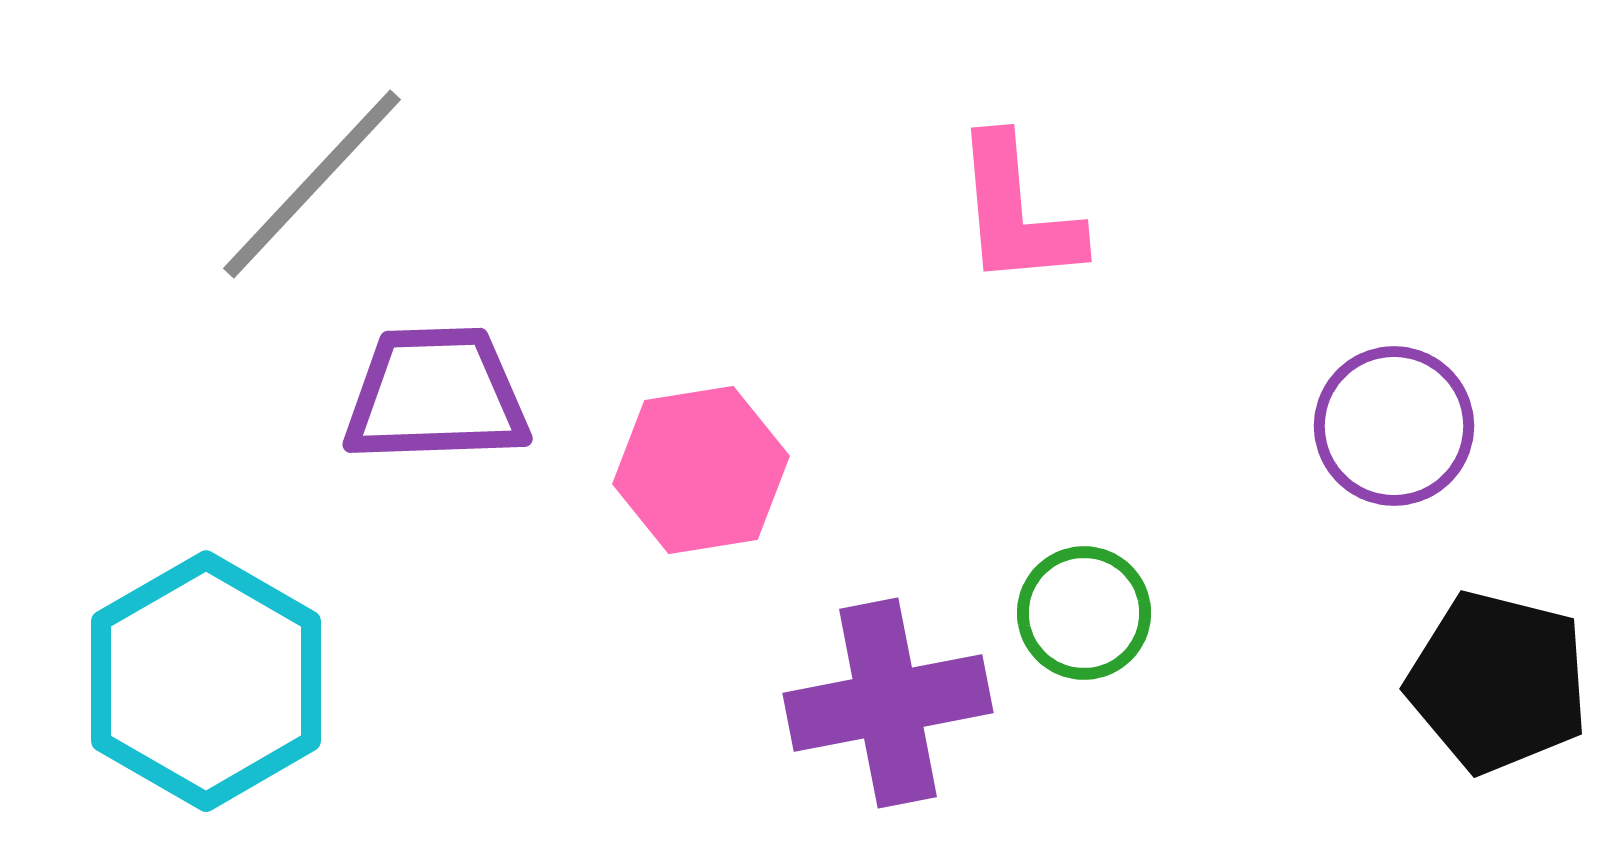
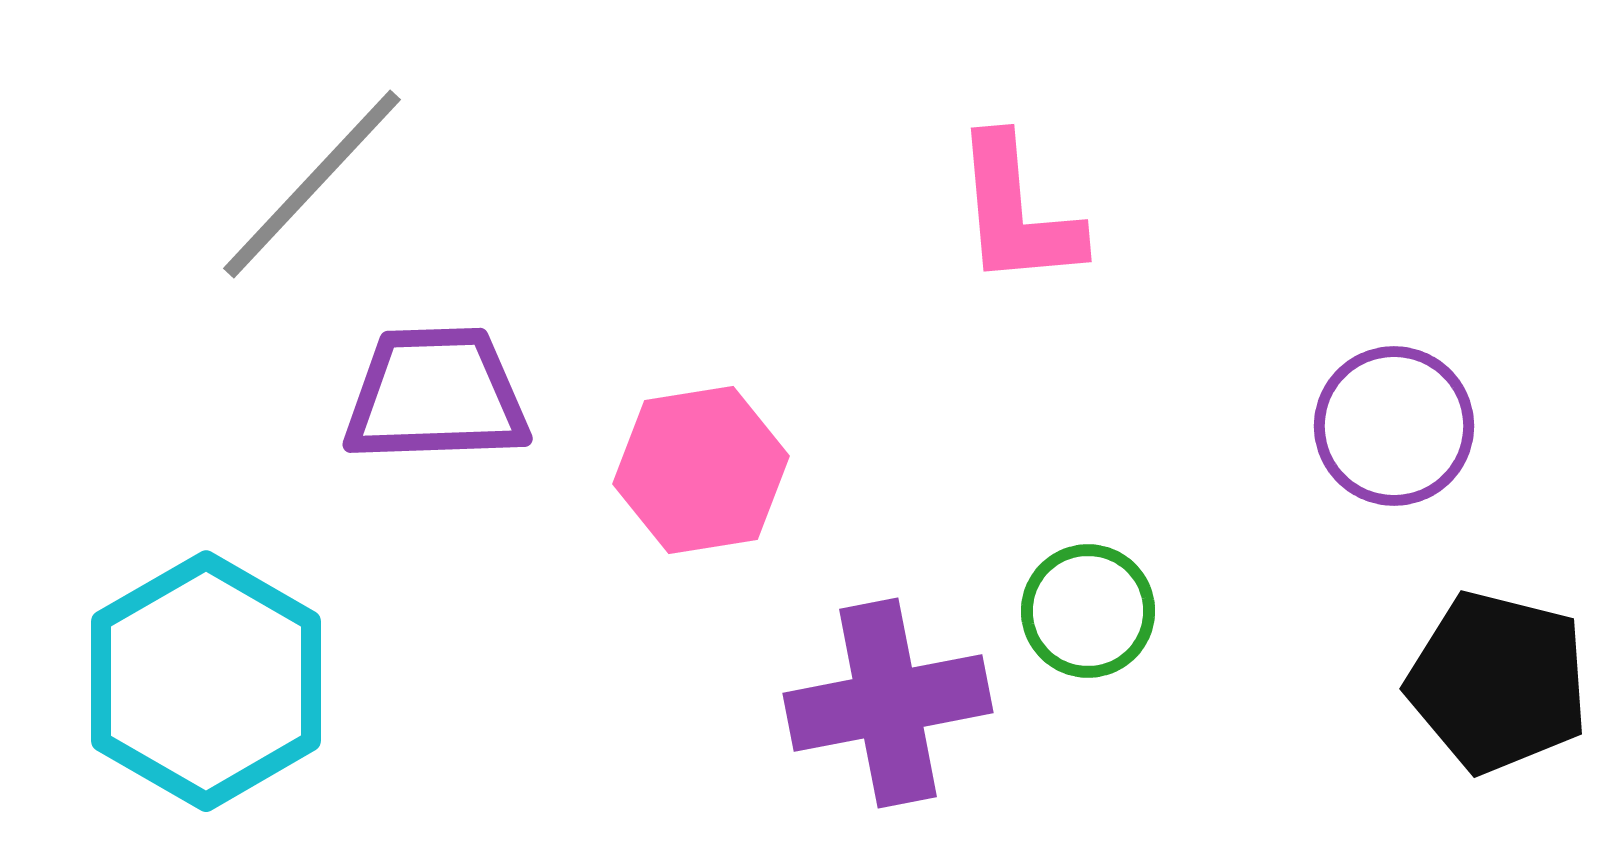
green circle: moved 4 px right, 2 px up
